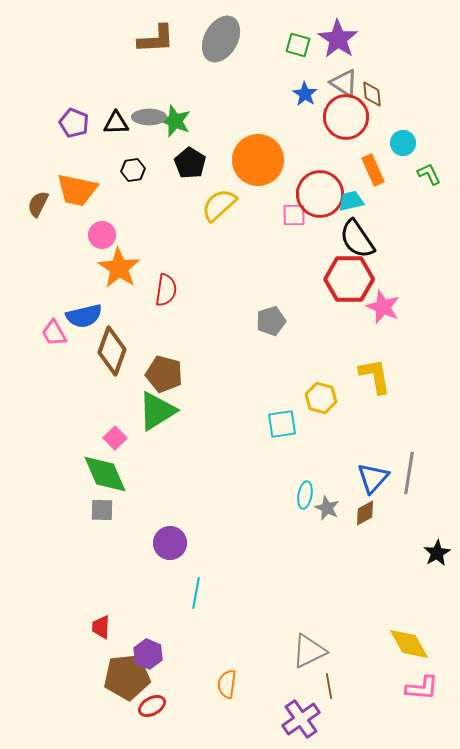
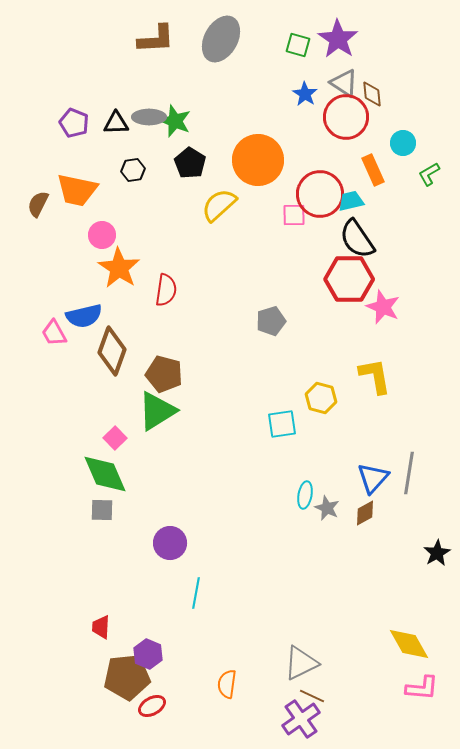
green L-shape at (429, 174): rotated 95 degrees counterclockwise
gray triangle at (309, 651): moved 8 px left, 12 px down
brown line at (329, 686): moved 17 px left, 10 px down; rotated 55 degrees counterclockwise
